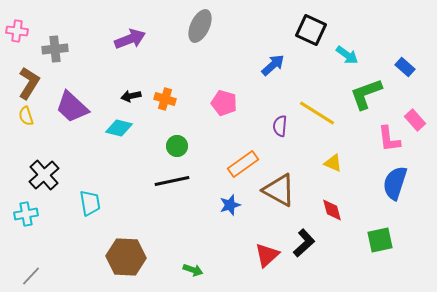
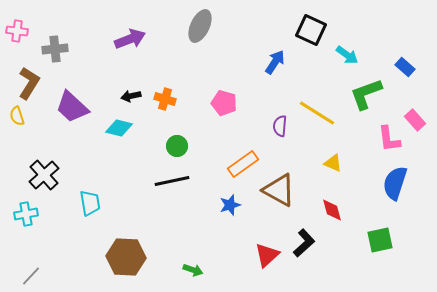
blue arrow: moved 2 px right, 3 px up; rotated 15 degrees counterclockwise
yellow semicircle: moved 9 px left
